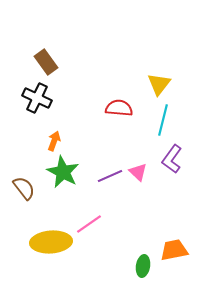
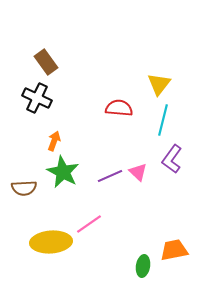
brown semicircle: rotated 125 degrees clockwise
